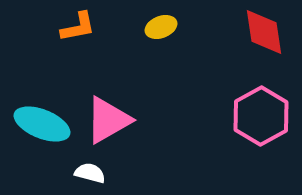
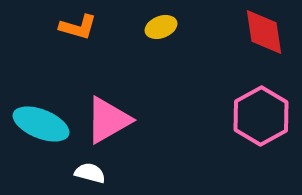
orange L-shape: rotated 27 degrees clockwise
cyan ellipse: moved 1 px left
